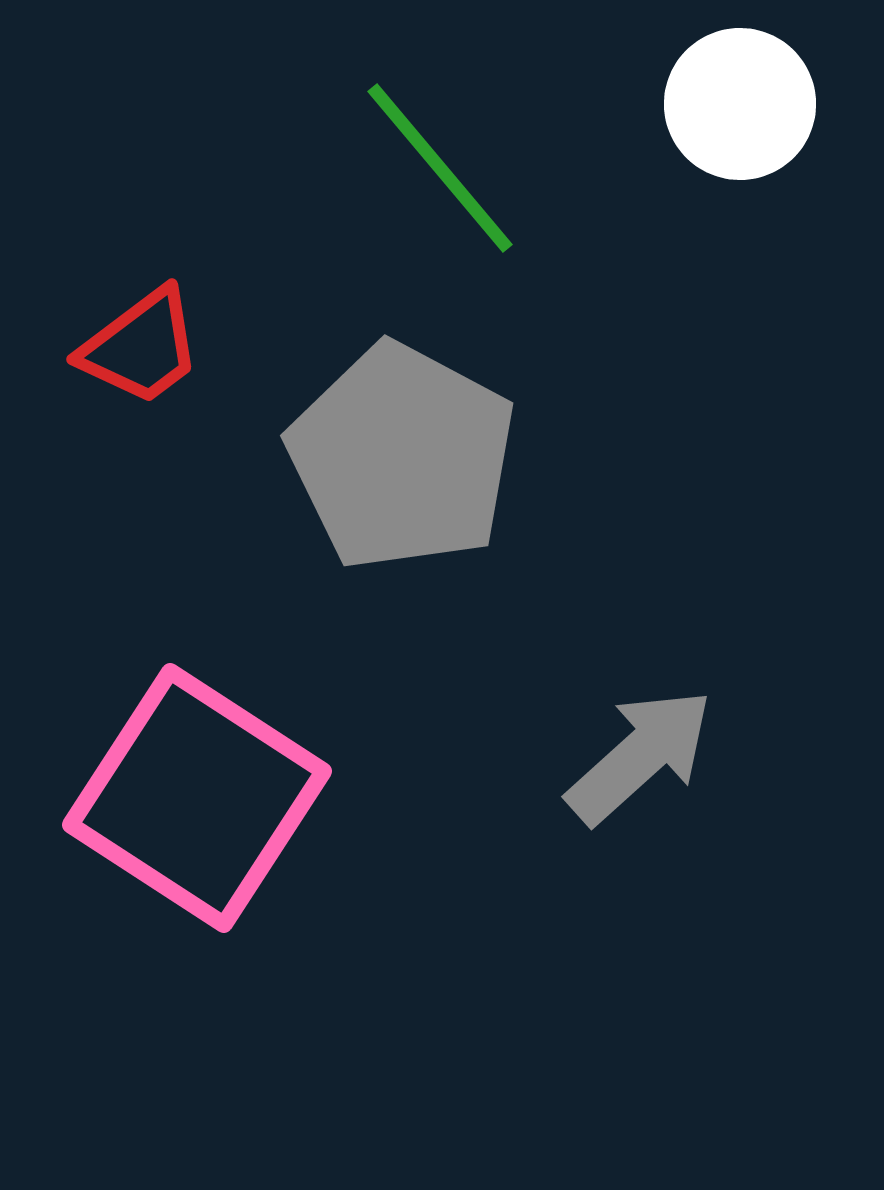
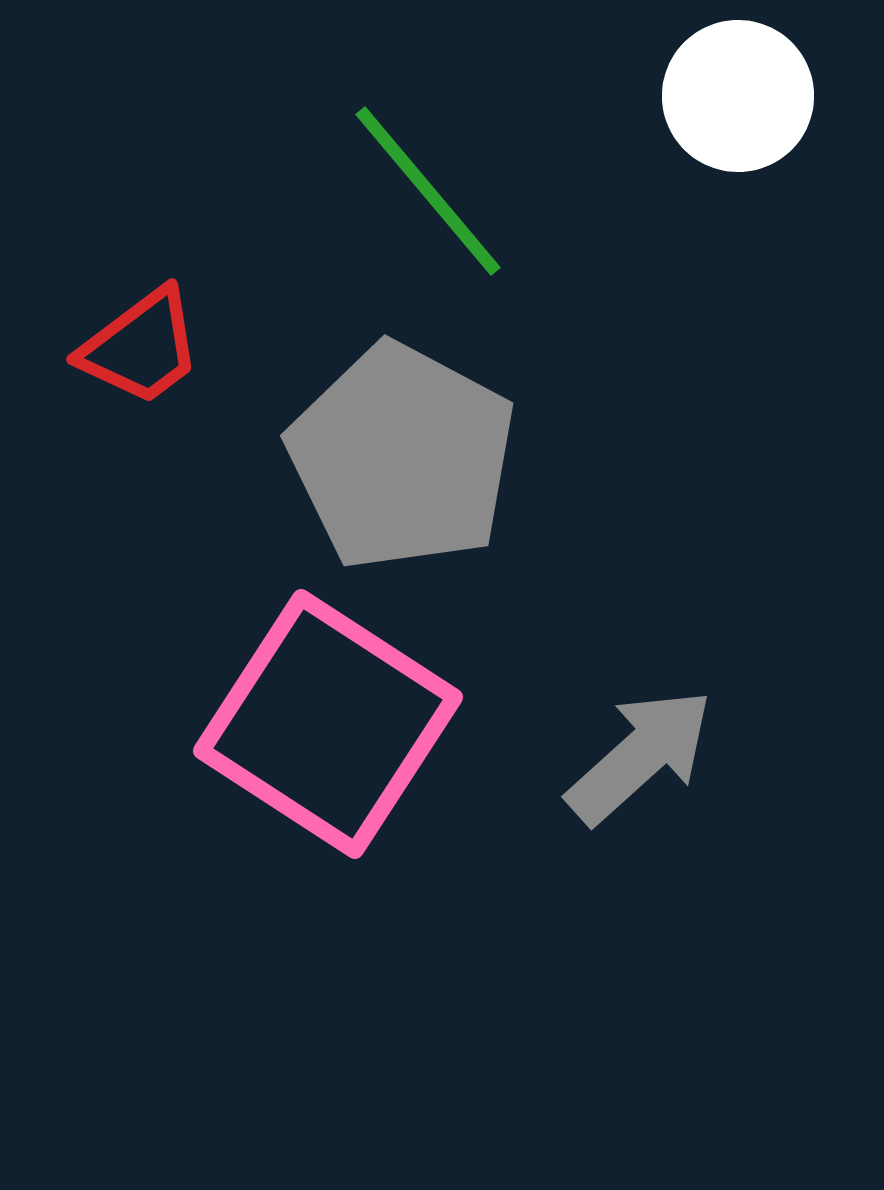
white circle: moved 2 px left, 8 px up
green line: moved 12 px left, 23 px down
pink square: moved 131 px right, 74 px up
